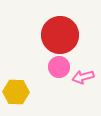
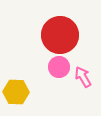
pink arrow: rotated 75 degrees clockwise
